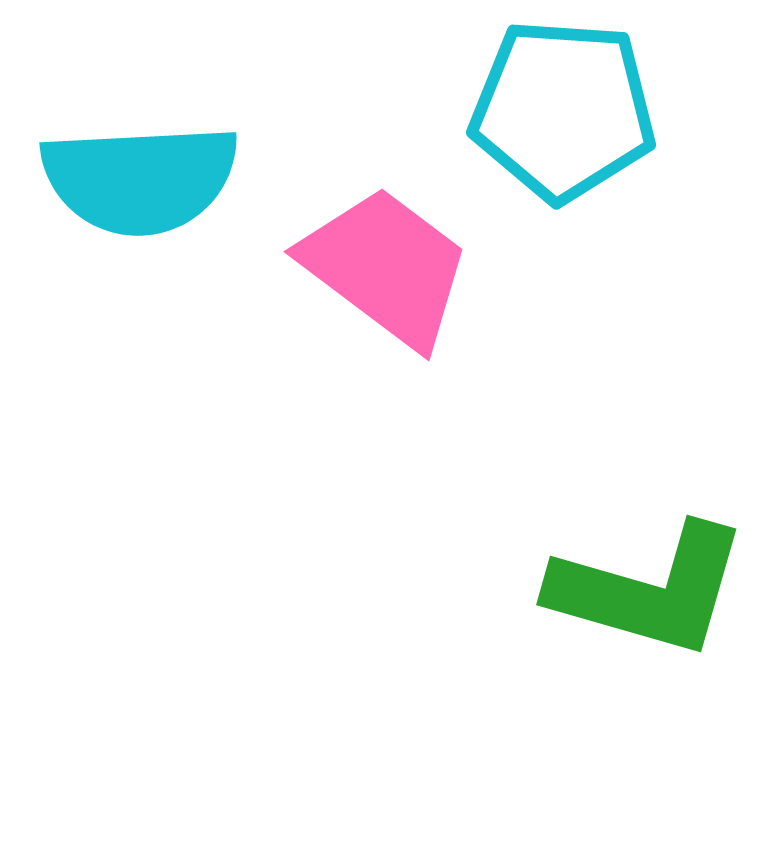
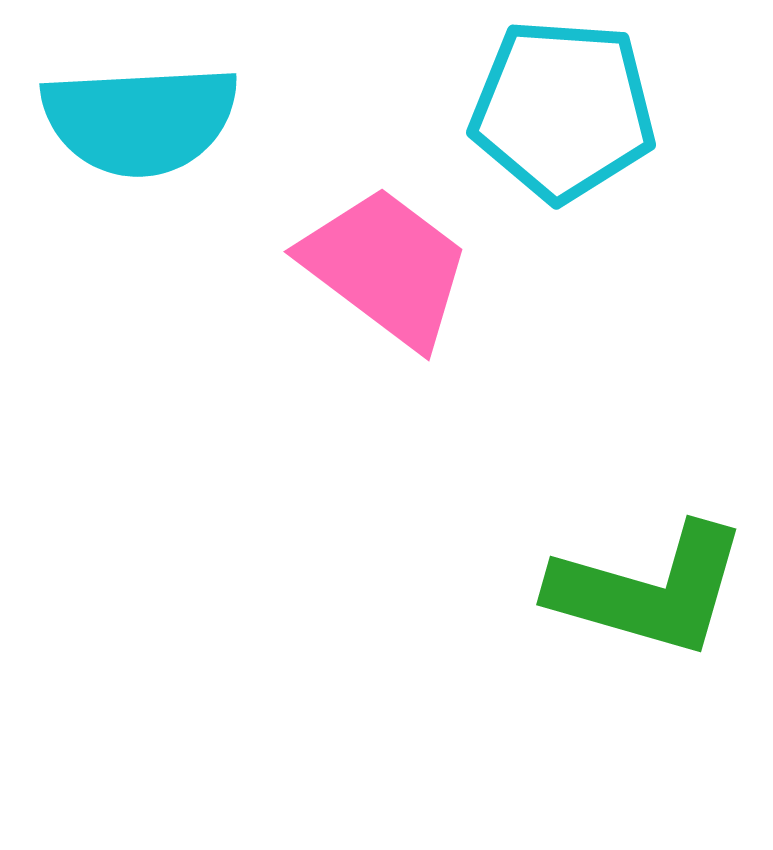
cyan semicircle: moved 59 px up
